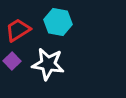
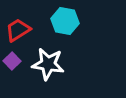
cyan hexagon: moved 7 px right, 1 px up
